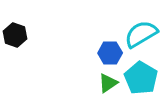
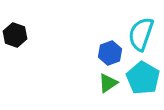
cyan semicircle: rotated 40 degrees counterclockwise
blue hexagon: rotated 20 degrees counterclockwise
cyan pentagon: moved 2 px right
